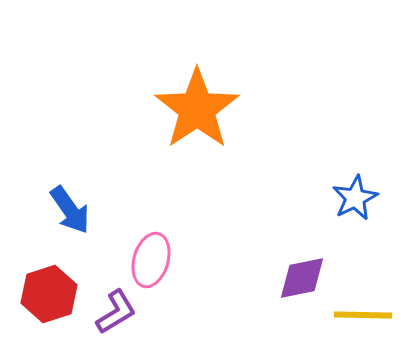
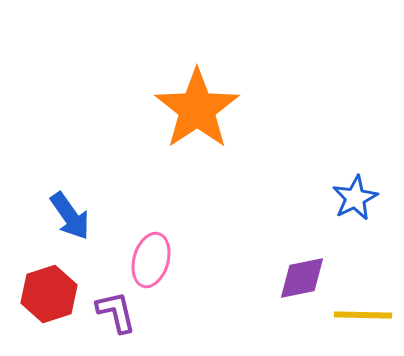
blue arrow: moved 6 px down
purple L-shape: rotated 72 degrees counterclockwise
